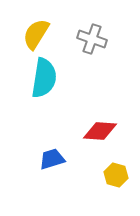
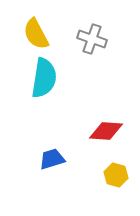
yellow semicircle: rotated 60 degrees counterclockwise
red diamond: moved 6 px right
